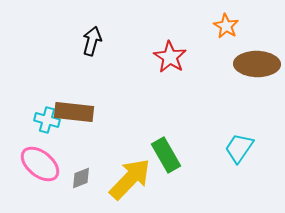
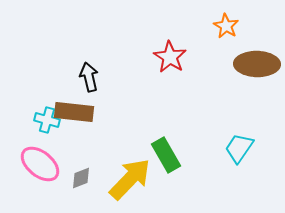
black arrow: moved 3 px left, 36 px down; rotated 28 degrees counterclockwise
